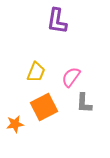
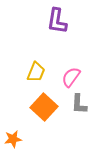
gray L-shape: moved 5 px left, 1 px down
orange square: rotated 20 degrees counterclockwise
orange star: moved 2 px left, 15 px down
